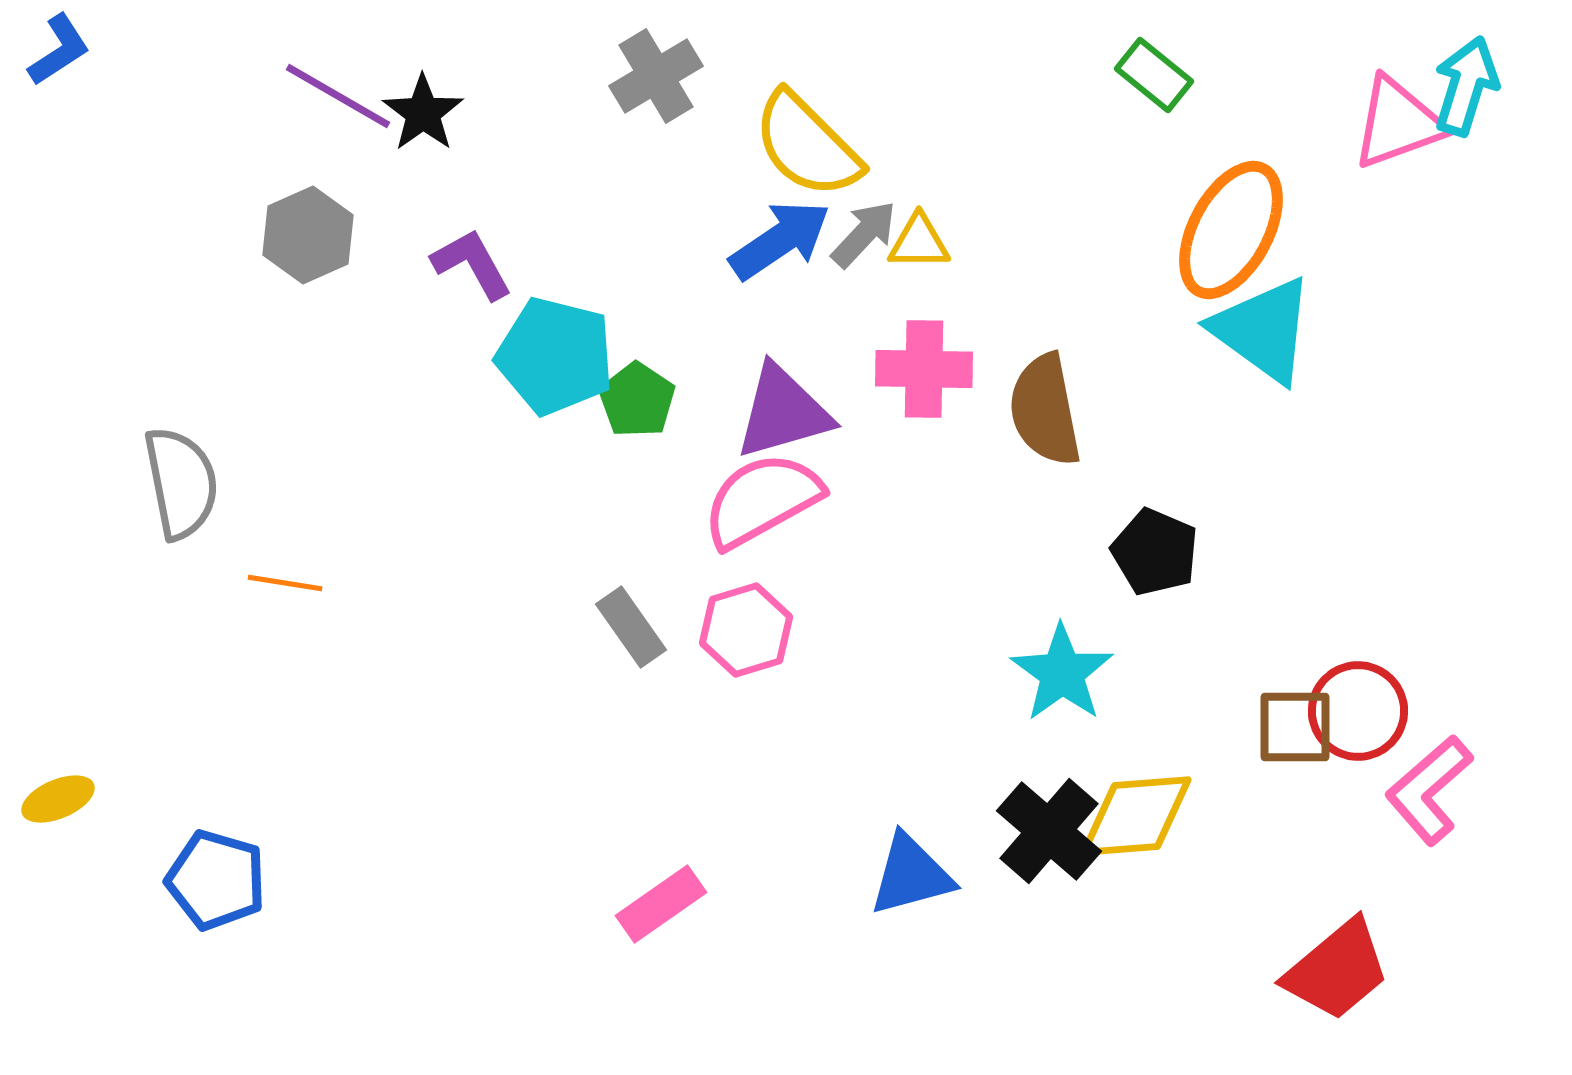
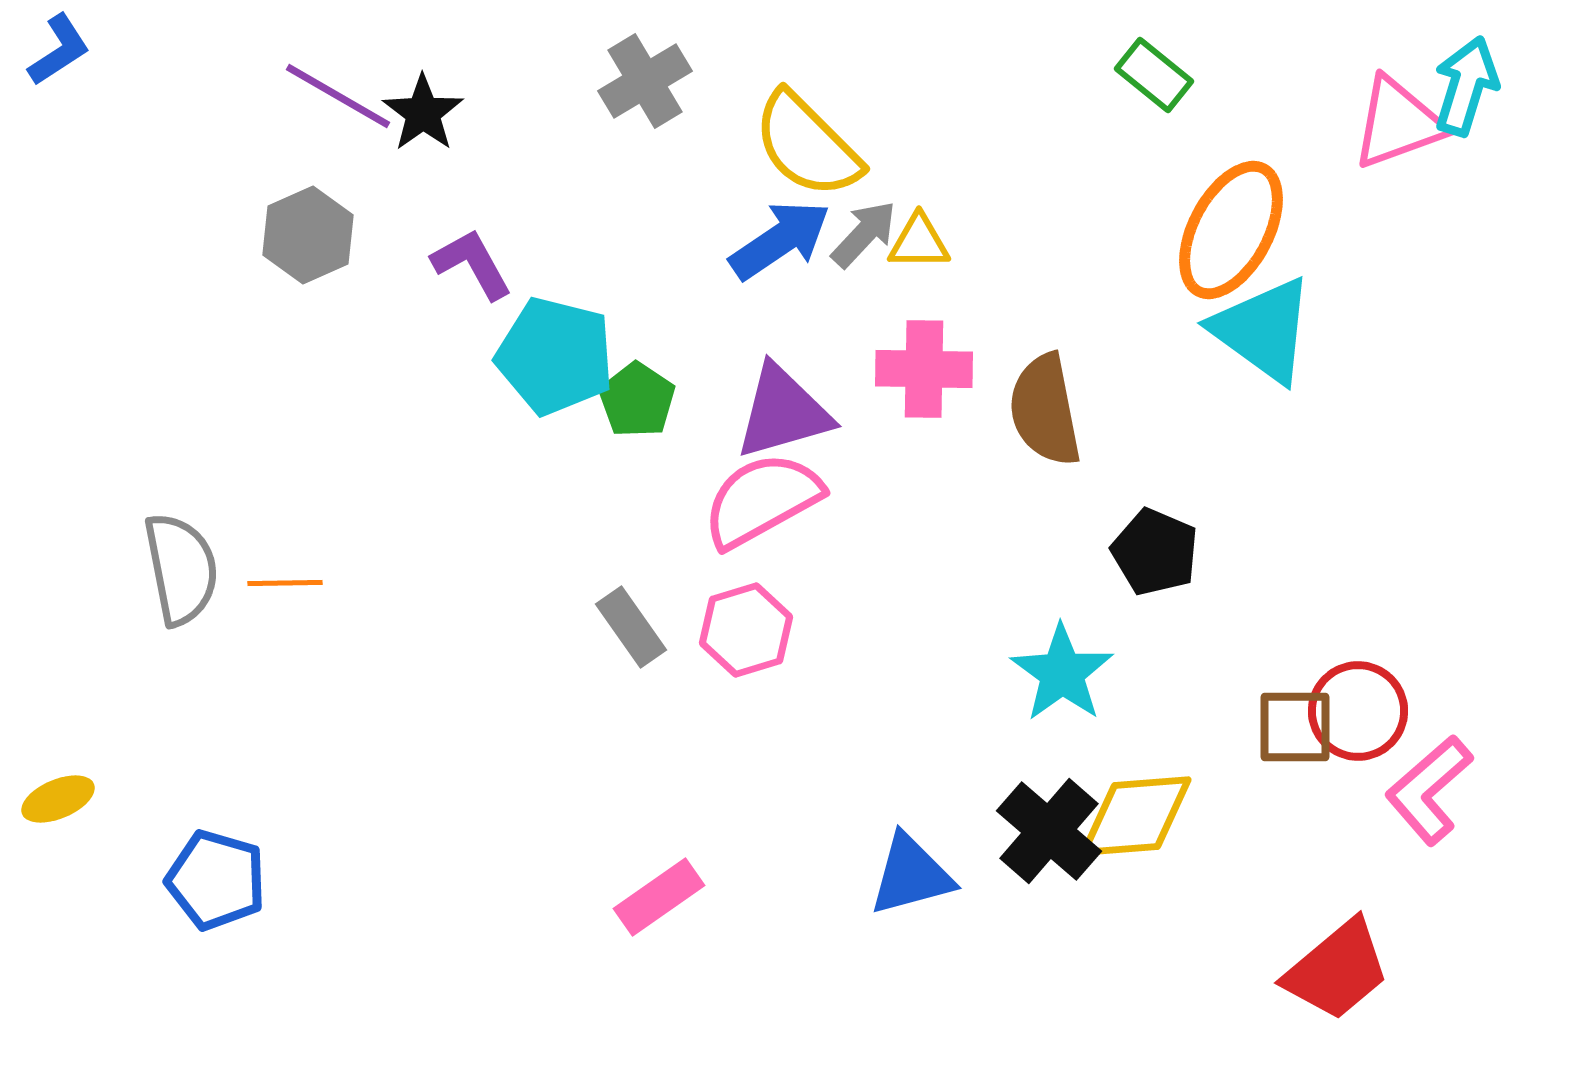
gray cross: moved 11 px left, 5 px down
gray semicircle: moved 86 px down
orange line: rotated 10 degrees counterclockwise
pink rectangle: moved 2 px left, 7 px up
